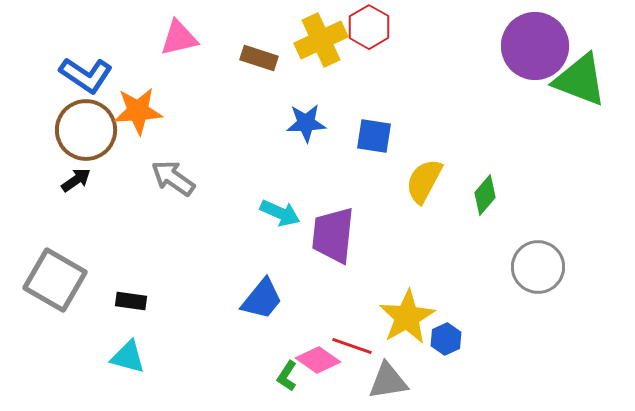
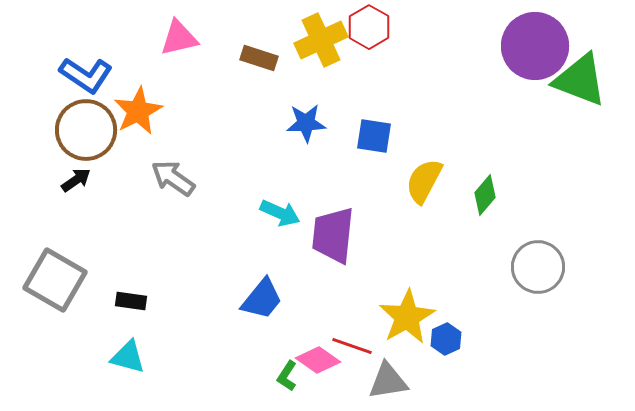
orange star: rotated 24 degrees counterclockwise
